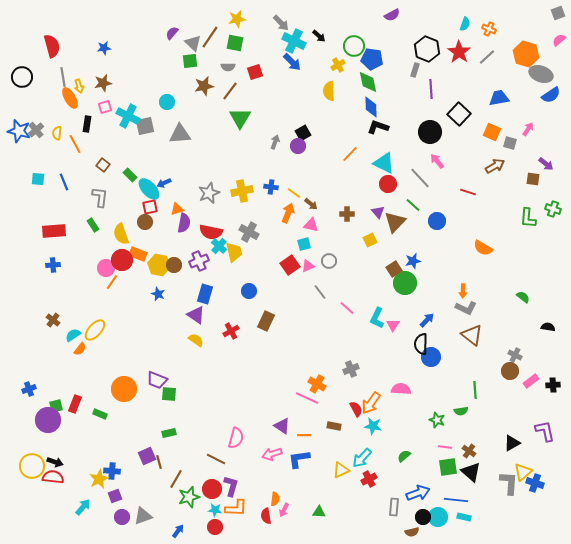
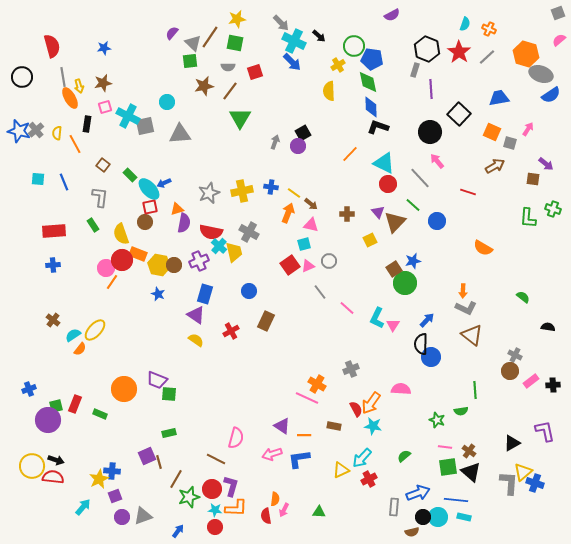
black arrow at (55, 462): moved 1 px right, 2 px up
